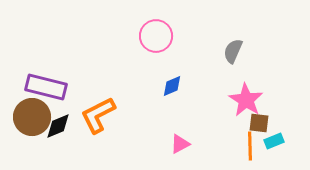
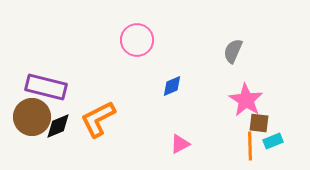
pink circle: moved 19 px left, 4 px down
orange L-shape: moved 4 px down
cyan rectangle: moved 1 px left
